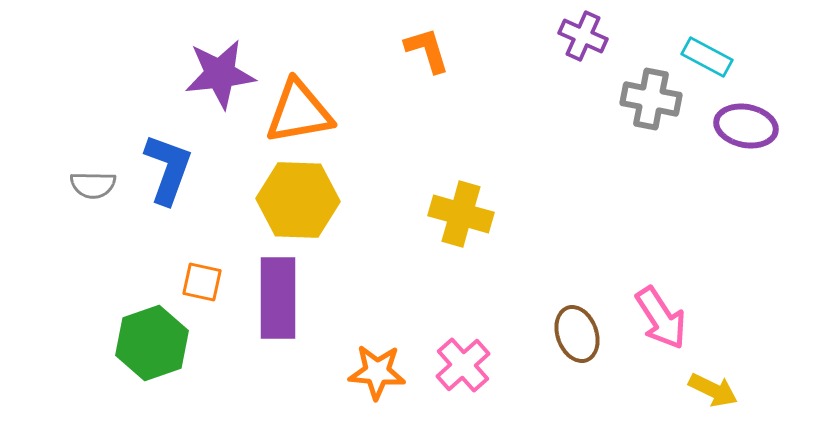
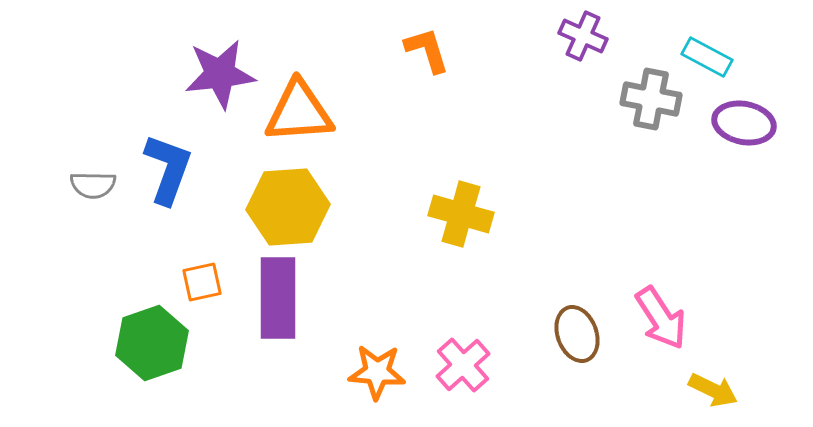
orange triangle: rotated 6 degrees clockwise
purple ellipse: moved 2 px left, 3 px up
yellow hexagon: moved 10 px left, 7 px down; rotated 6 degrees counterclockwise
orange square: rotated 24 degrees counterclockwise
